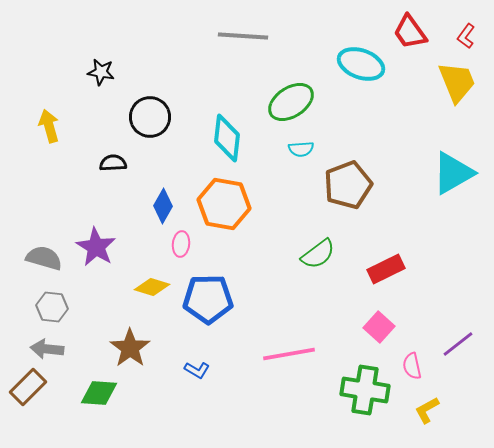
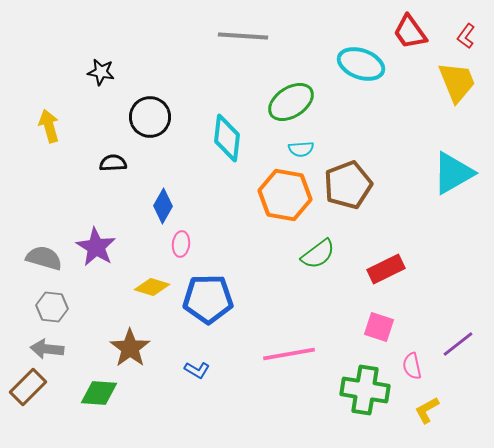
orange hexagon: moved 61 px right, 9 px up
pink square: rotated 24 degrees counterclockwise
